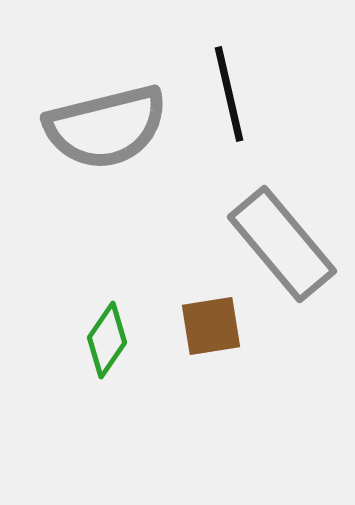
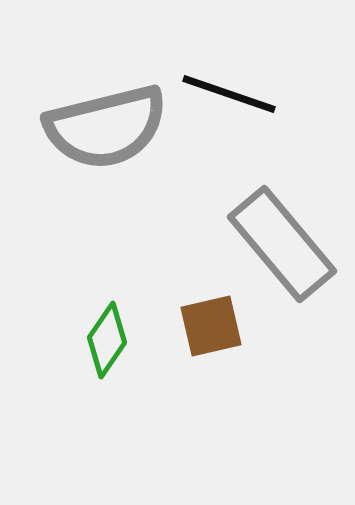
black line: rotated 58 degrees counterclockwise
brown square: rotated 4 degrees counterclockwise
